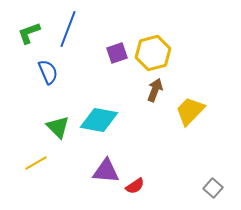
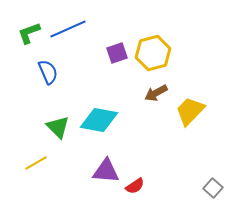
blue line: rotated 45 degrees clockwise
brown arrow: moved 1 px right, 3 px down; rotated 140 degrees counterclockwise
